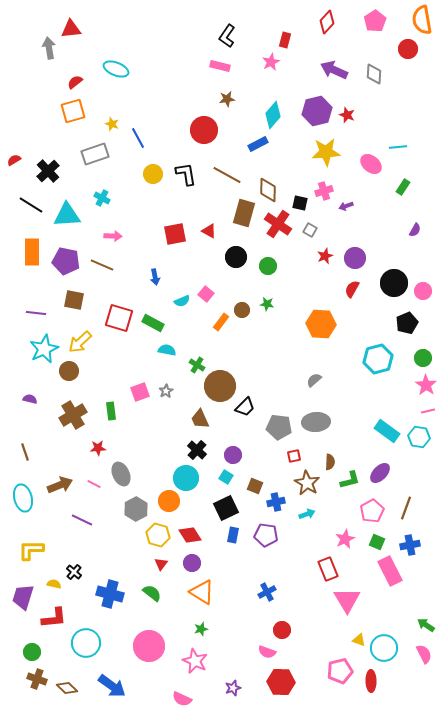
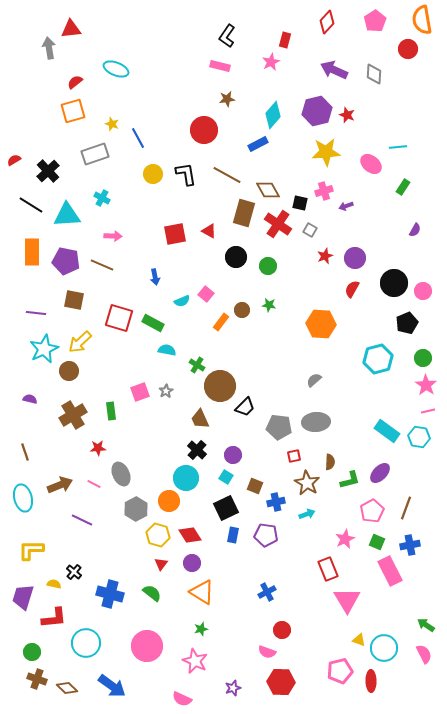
brown diamond at (268, 190): rotated 30 degrees counterclockwise
green star at (267, 304): moved 2 px right, 1 px down
pink circle at (149, 646): moved 2 px left
